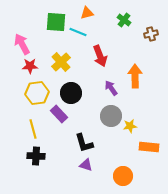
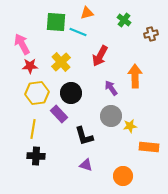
red arrow: rotated 50 degrees clockwise
yellow line: rotated 24 degrees clockwise
black L-shape: moved 7 px up
